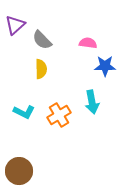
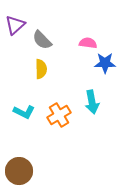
blue star: moved 3 px up
